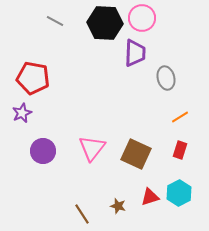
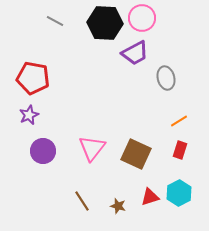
purple trapezoid: rotated 60 degrees clockwise
purple star: moved 7 px right, 2 px down
orange line: moved 1 px left, 4 px down
brown line: moved 13 px up
